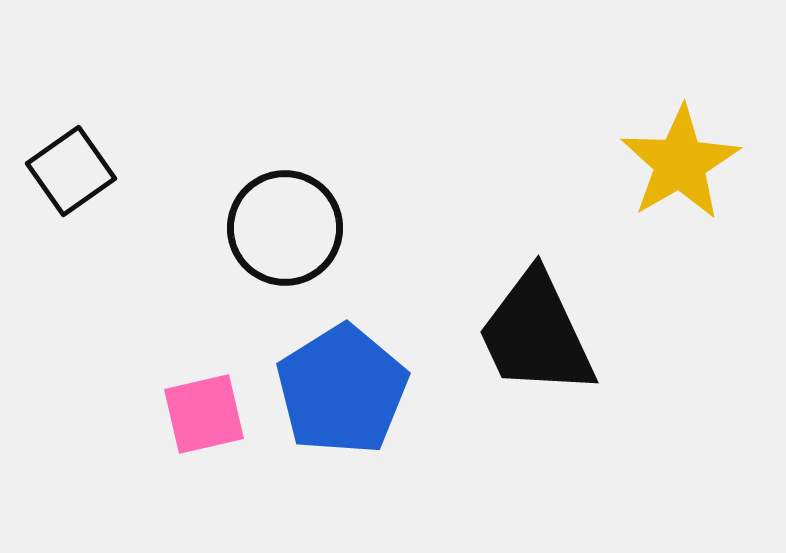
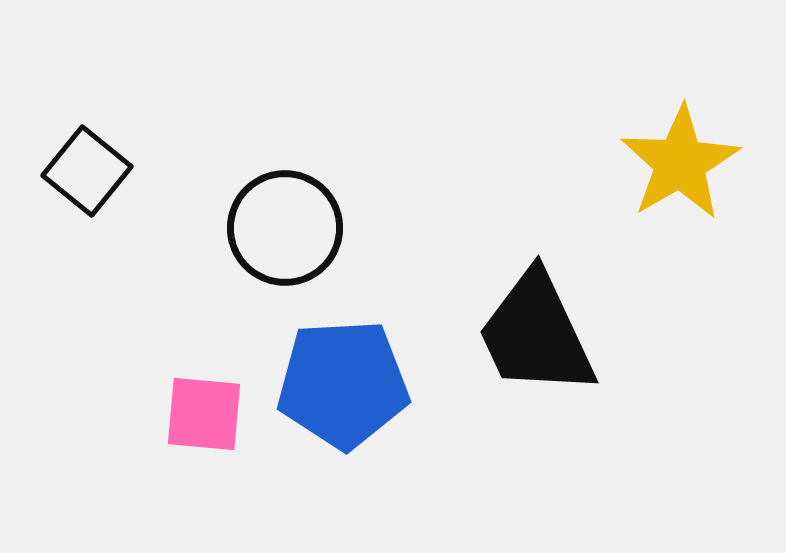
black square: moved 16 px right; rotated 16 degrees counterclockwise
blue pentagon: moved 1 px right, 6 px up; rotated 29 degrees clockwise
pink square: rotated 18 degrees clockwise
